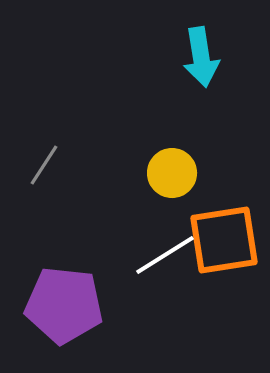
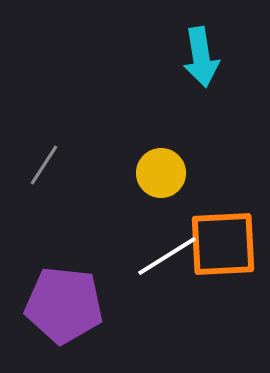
yellow circle: moved 11 px left
orange square: moved 1 px left, 4 px down; rotated 6 degrees clockwise
white line: moved 2 px right, 1 px down
